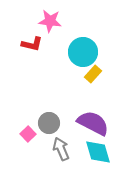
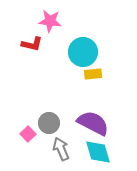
yellow rectangle: rotated 42 degrees clockwise
